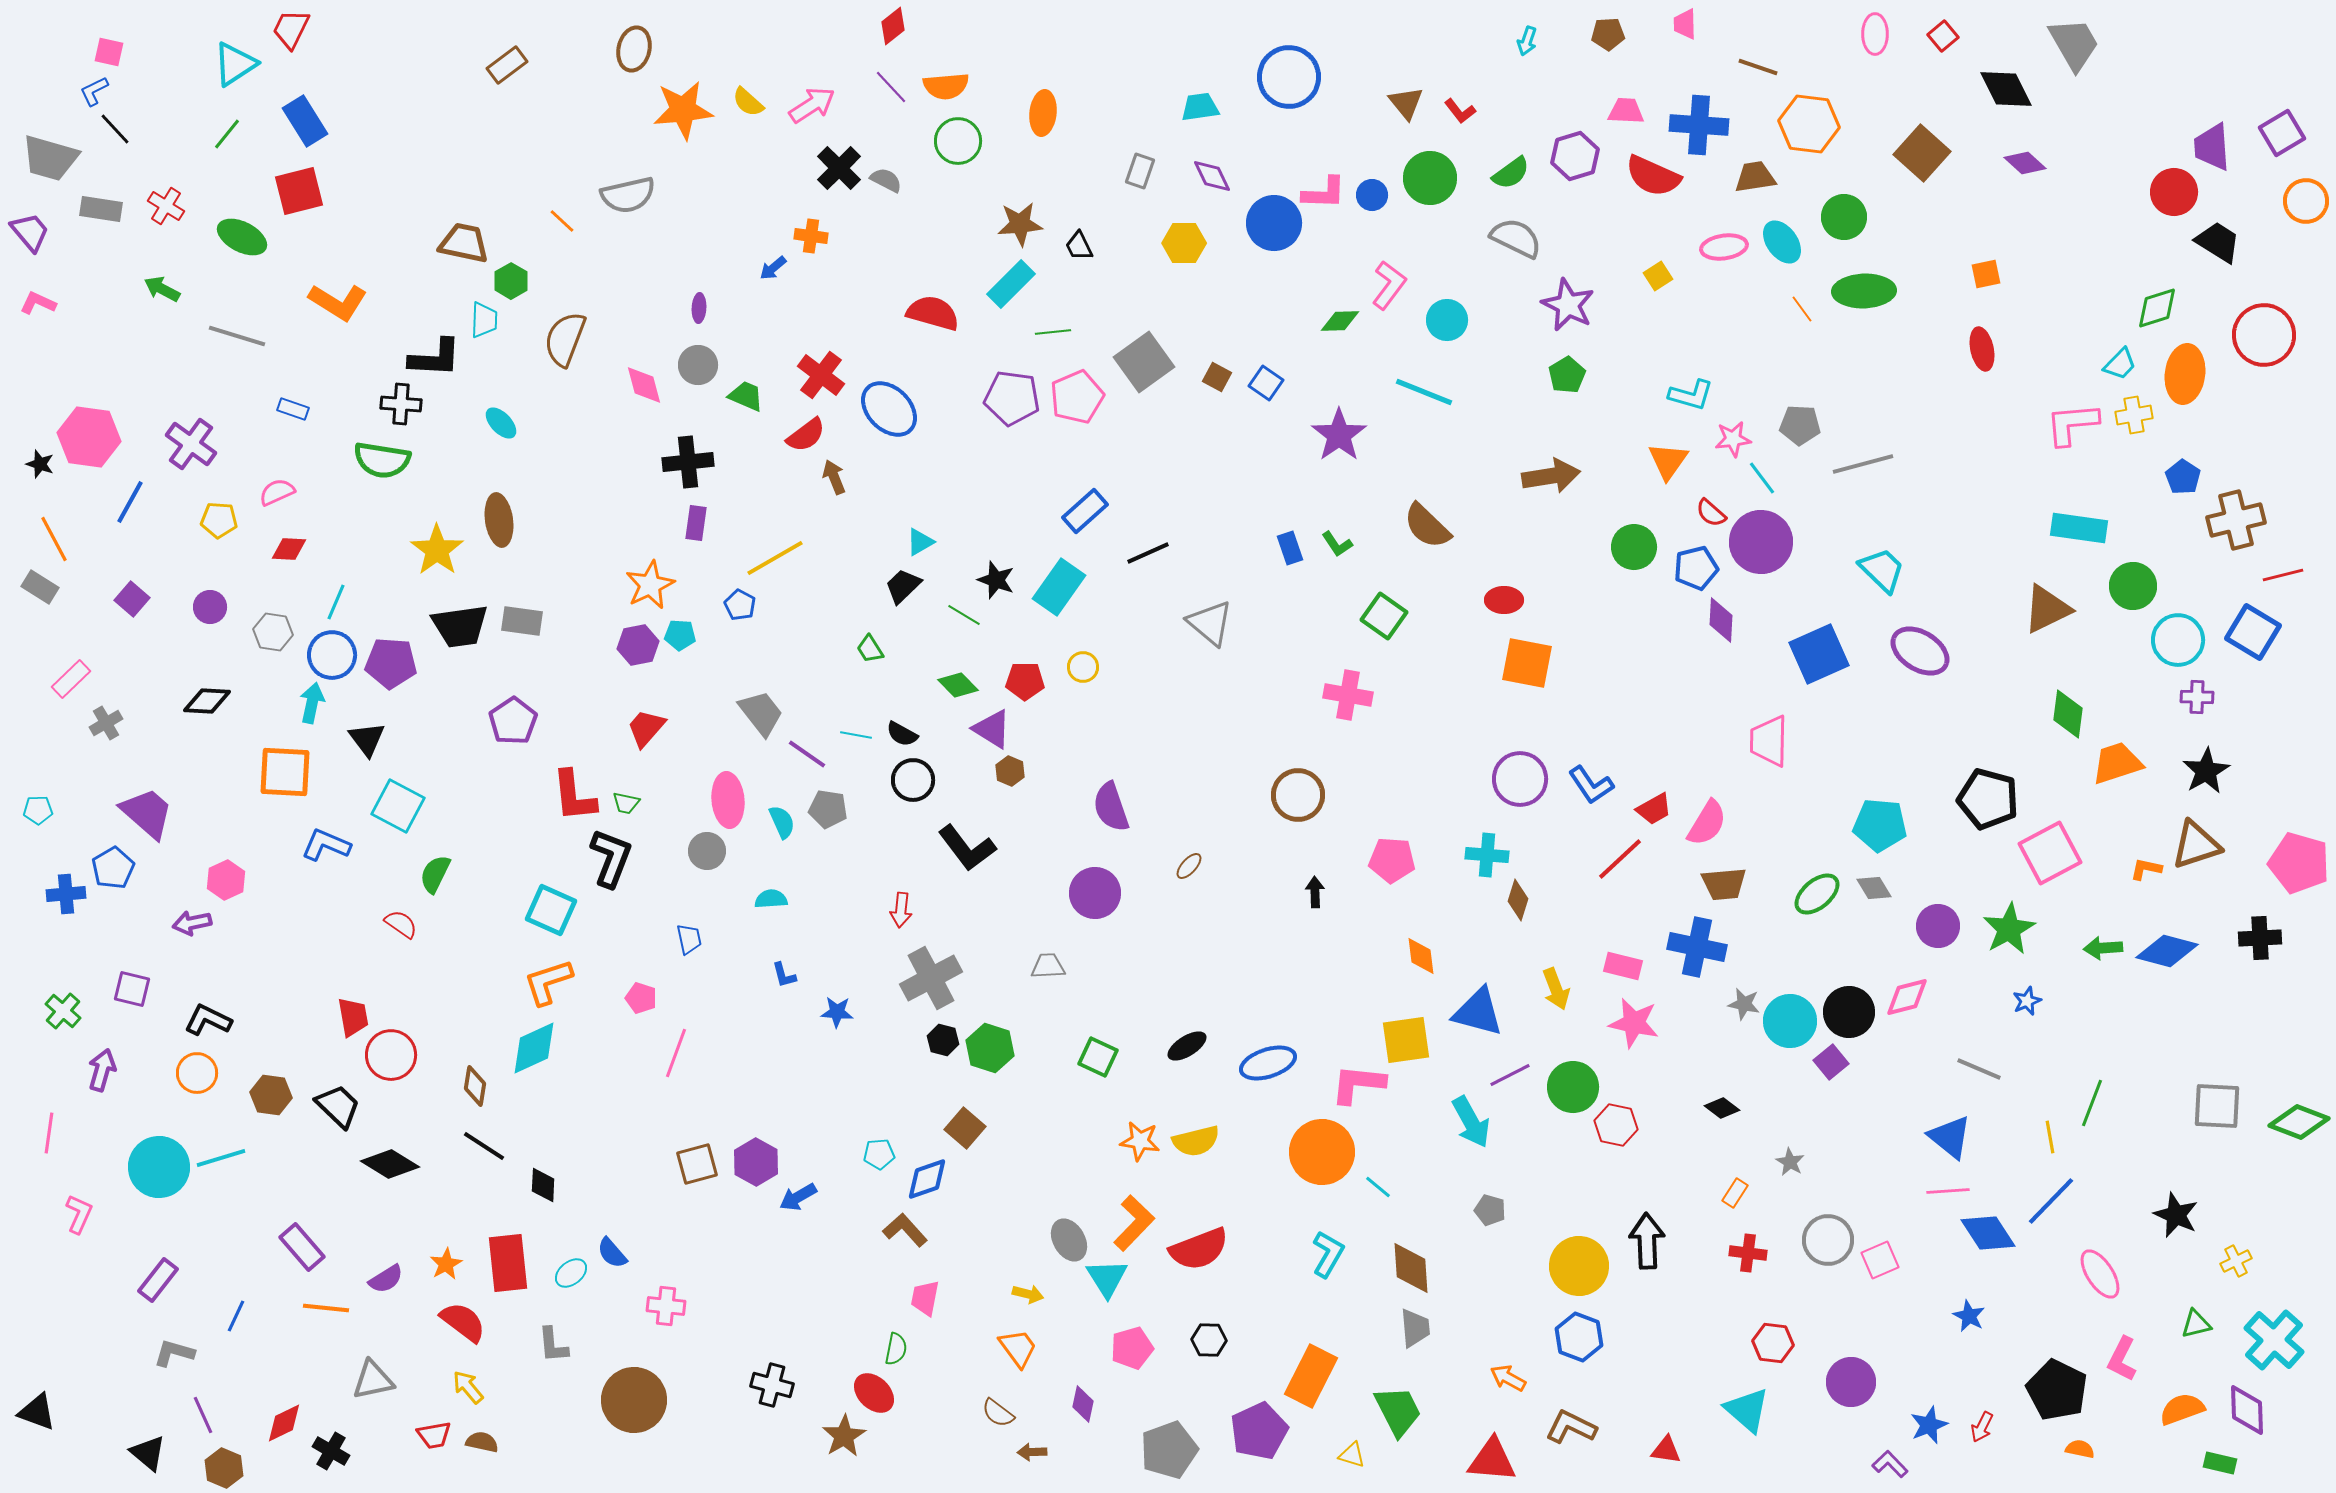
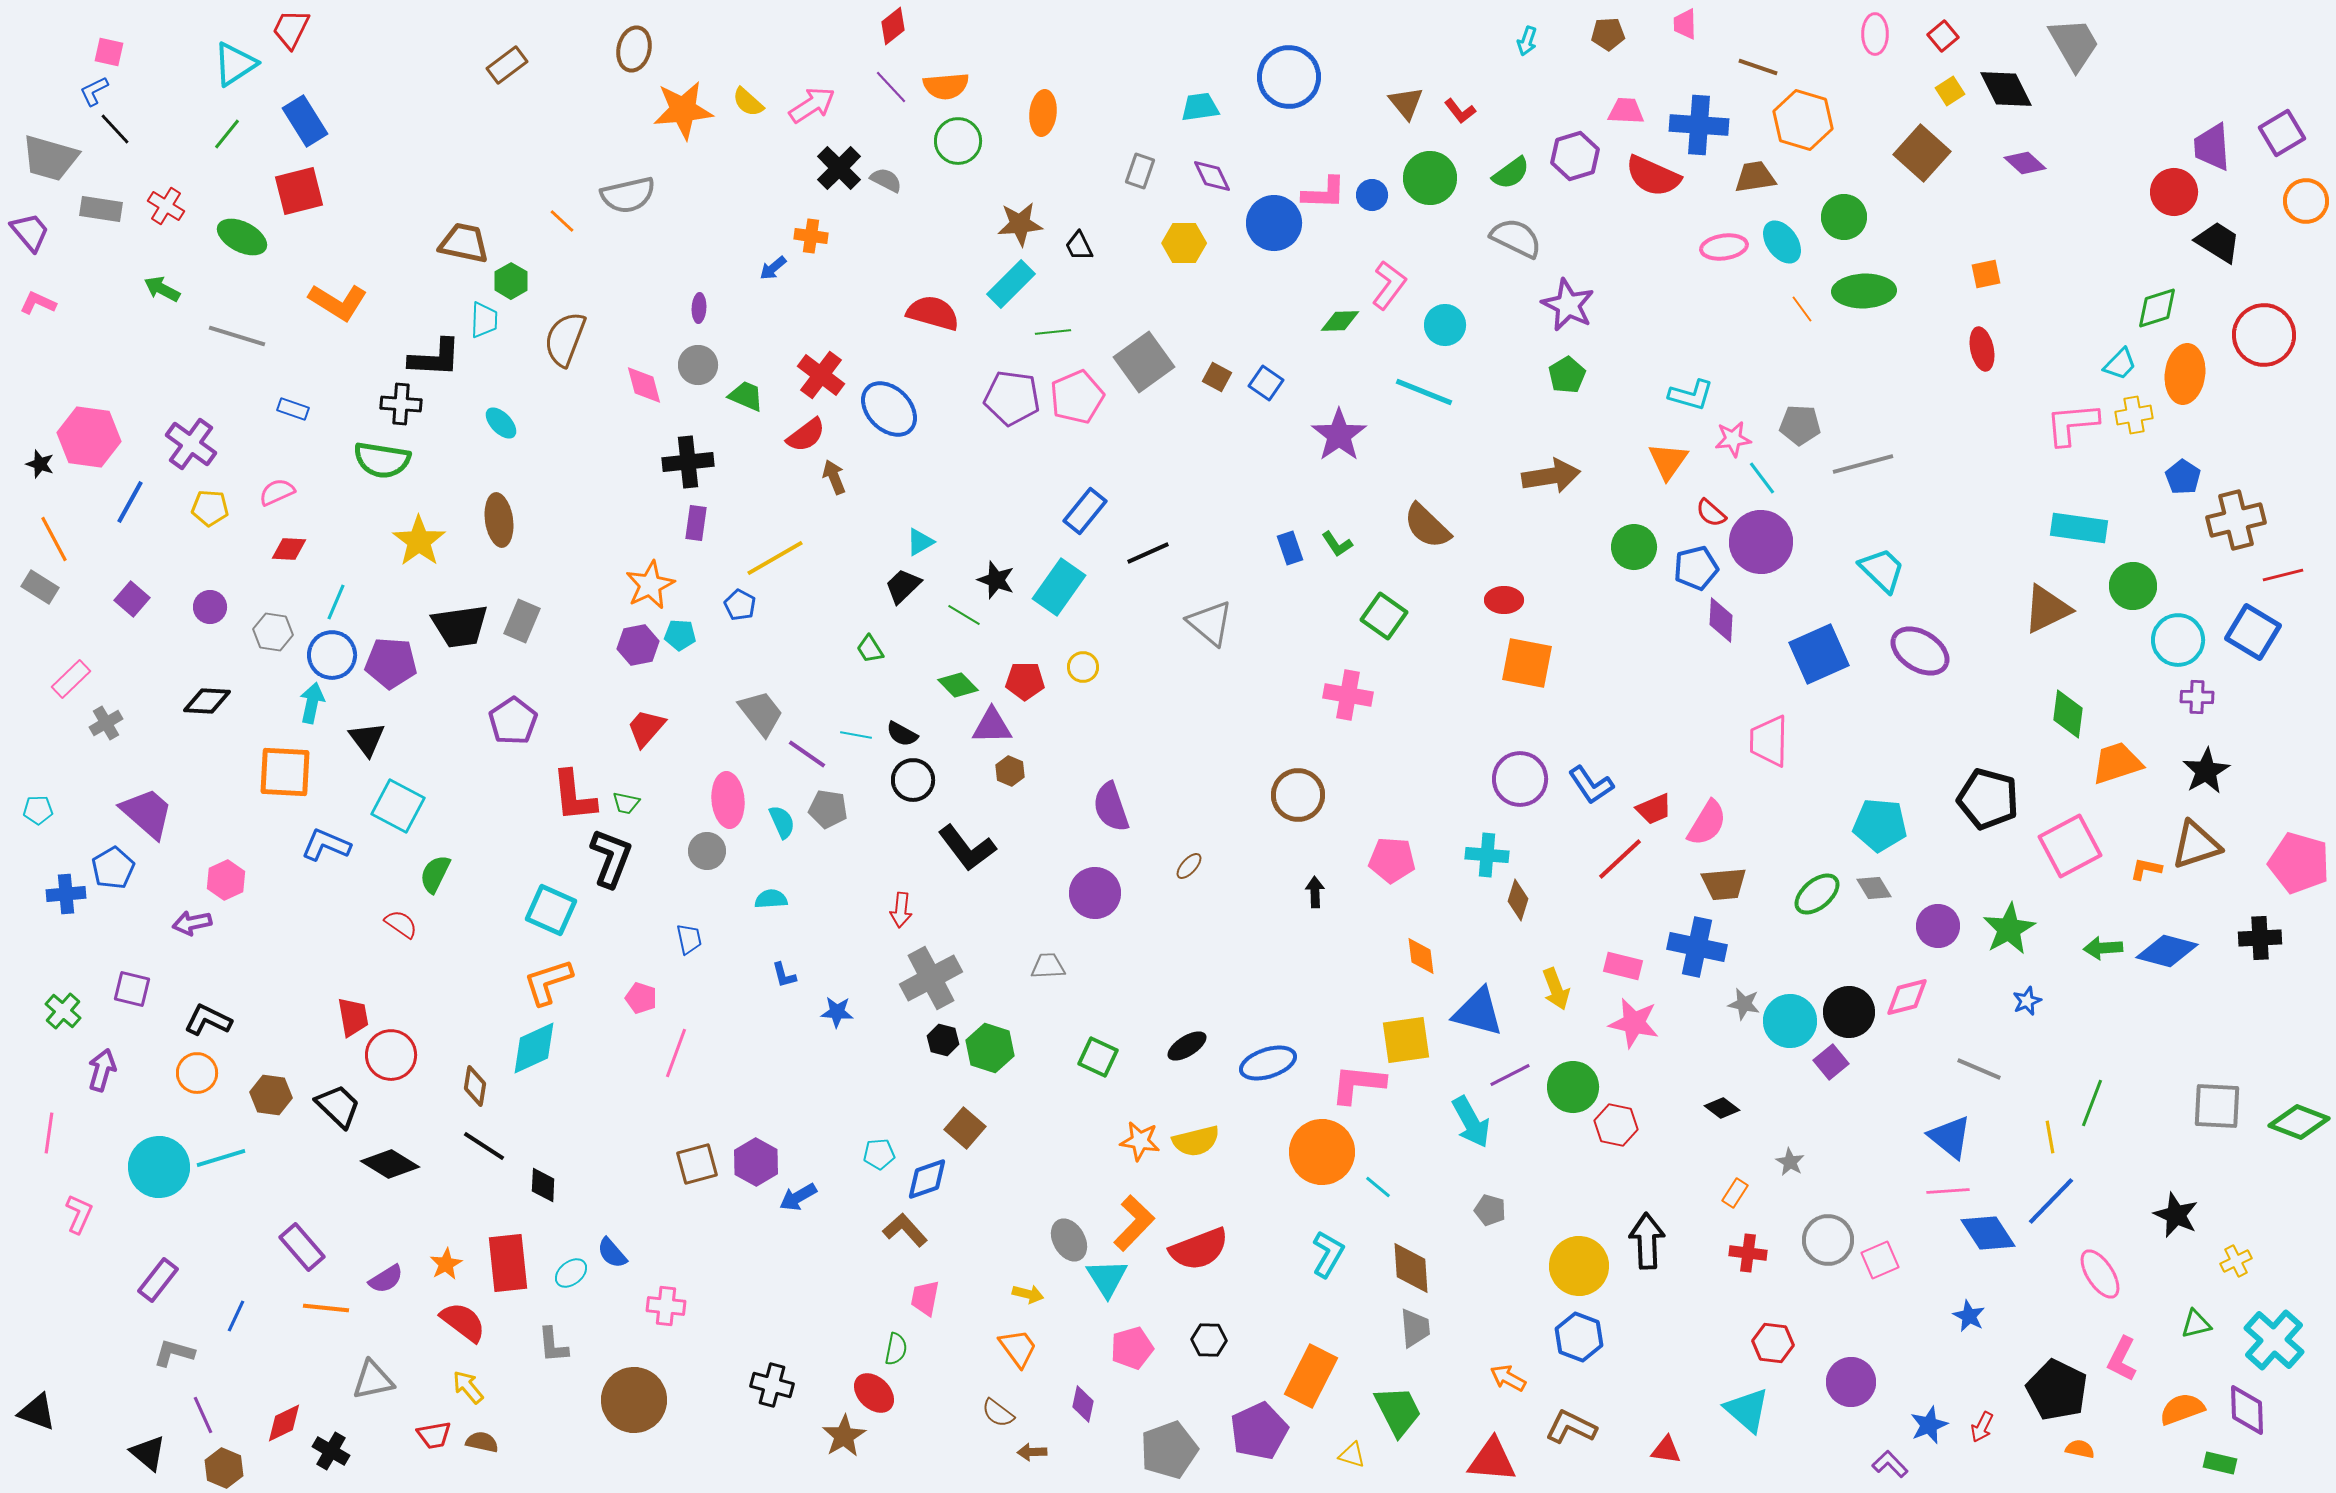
orange hexagon at (1809, 124): moved 6 px left, 4 px up; rotated 10 degrees clockwise
yellow square at (1658, 276): moved 292 px right, 185 px up
cyan circle at (1447, 320): moved 2 px left, 5 px down
blue rectangle at (1085, 511): rotated 9 degrees counterclockwise
yellow pentagon at (219, 520): moved 9 px left, 12 px up
yellow star at (437, 550): moved 18 px left, 9 px up
gray rectangle at (522, 621): rotated 75 degrees counterclockwise
purple triangle at (992, 729): moved 3 px up; rotated 33 degrees counterclockwise
red trapezoid at (1654, 809): rotated 6 degrees clockwise
pink square at (2050, 853): moved 20 px right, 7 px up
